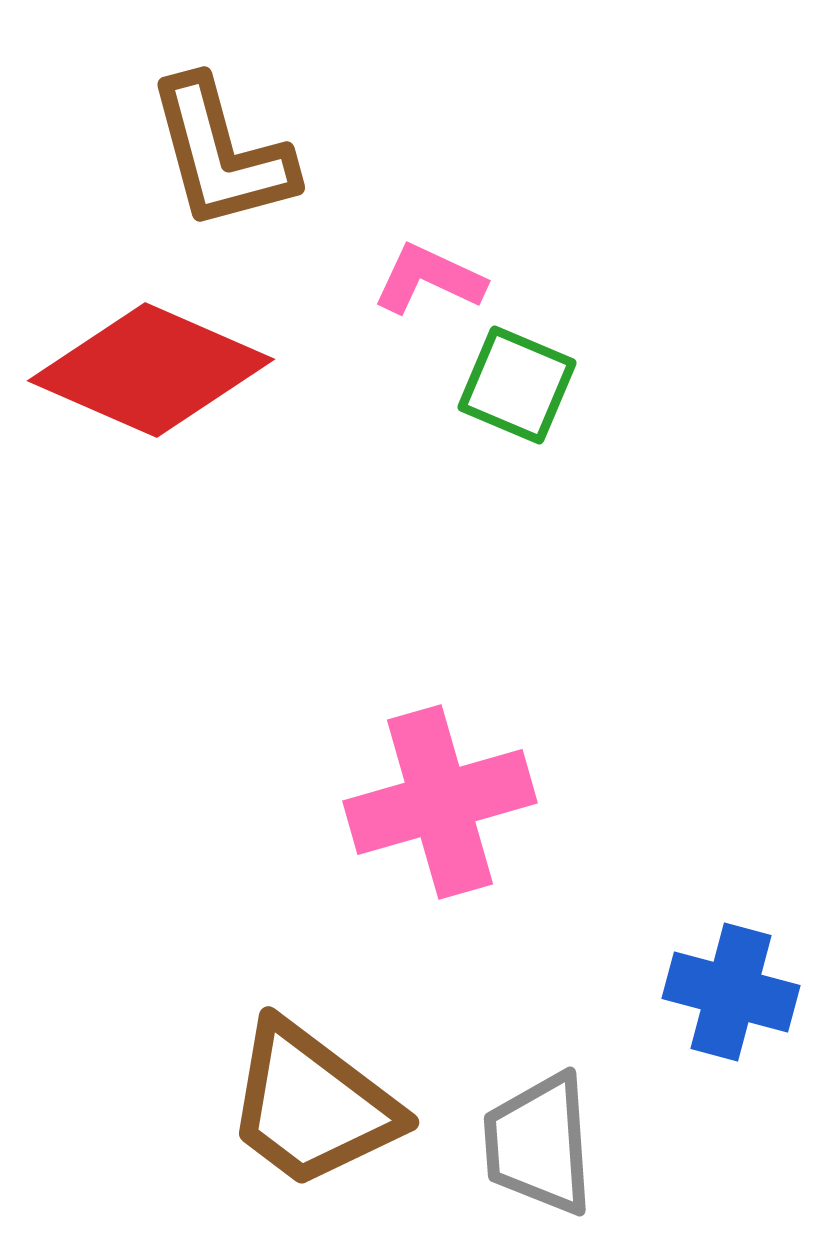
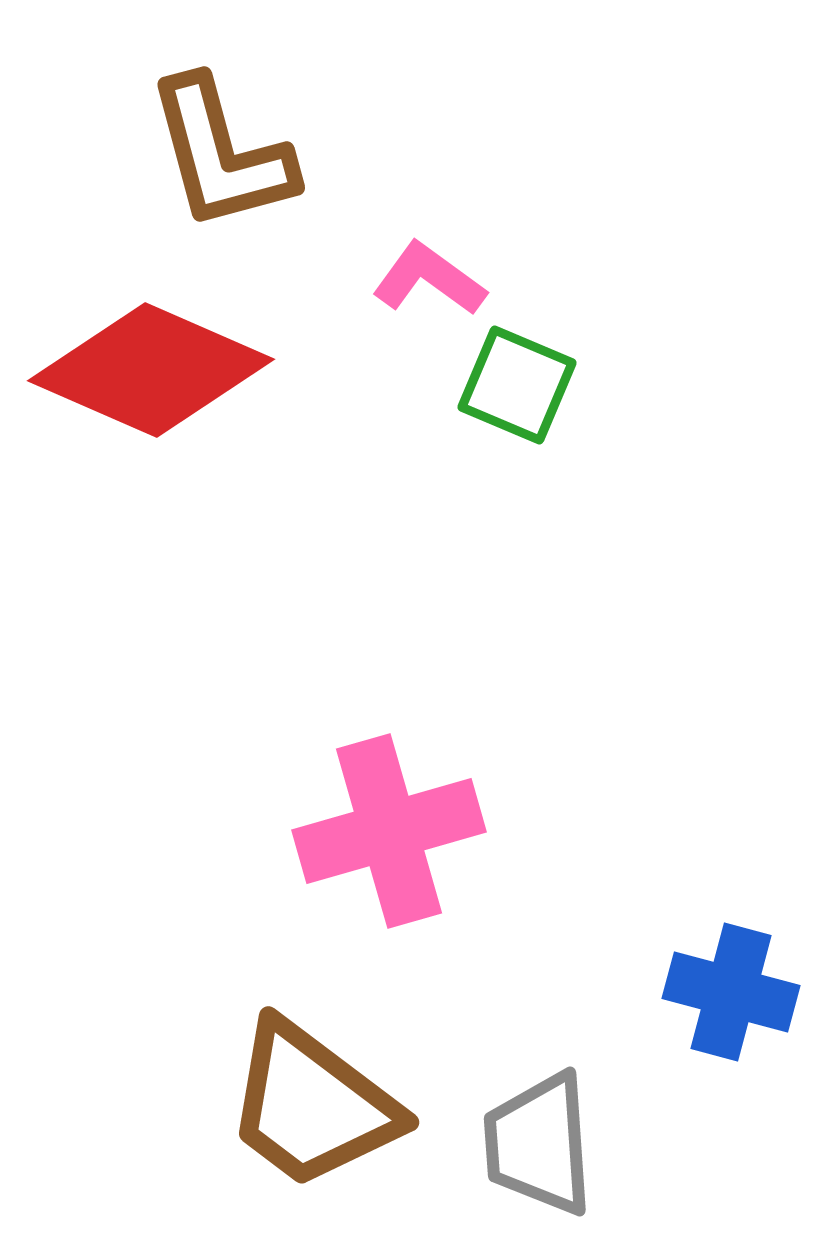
pink L-shape: rotated 11 degrees clockwise
pink cross: moved 51 px left, 29 px down
